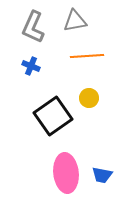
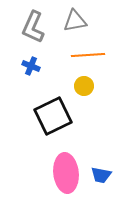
orange line: moved 1 px right, 1 px up
yellow circle: moved 5 px left, 12 px up
black square: rotated 9 degrees clockwise
blue trapezoid: moved 1 px left
